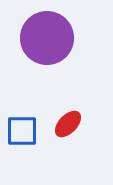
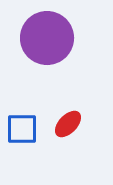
blue square: moved 2 px up
